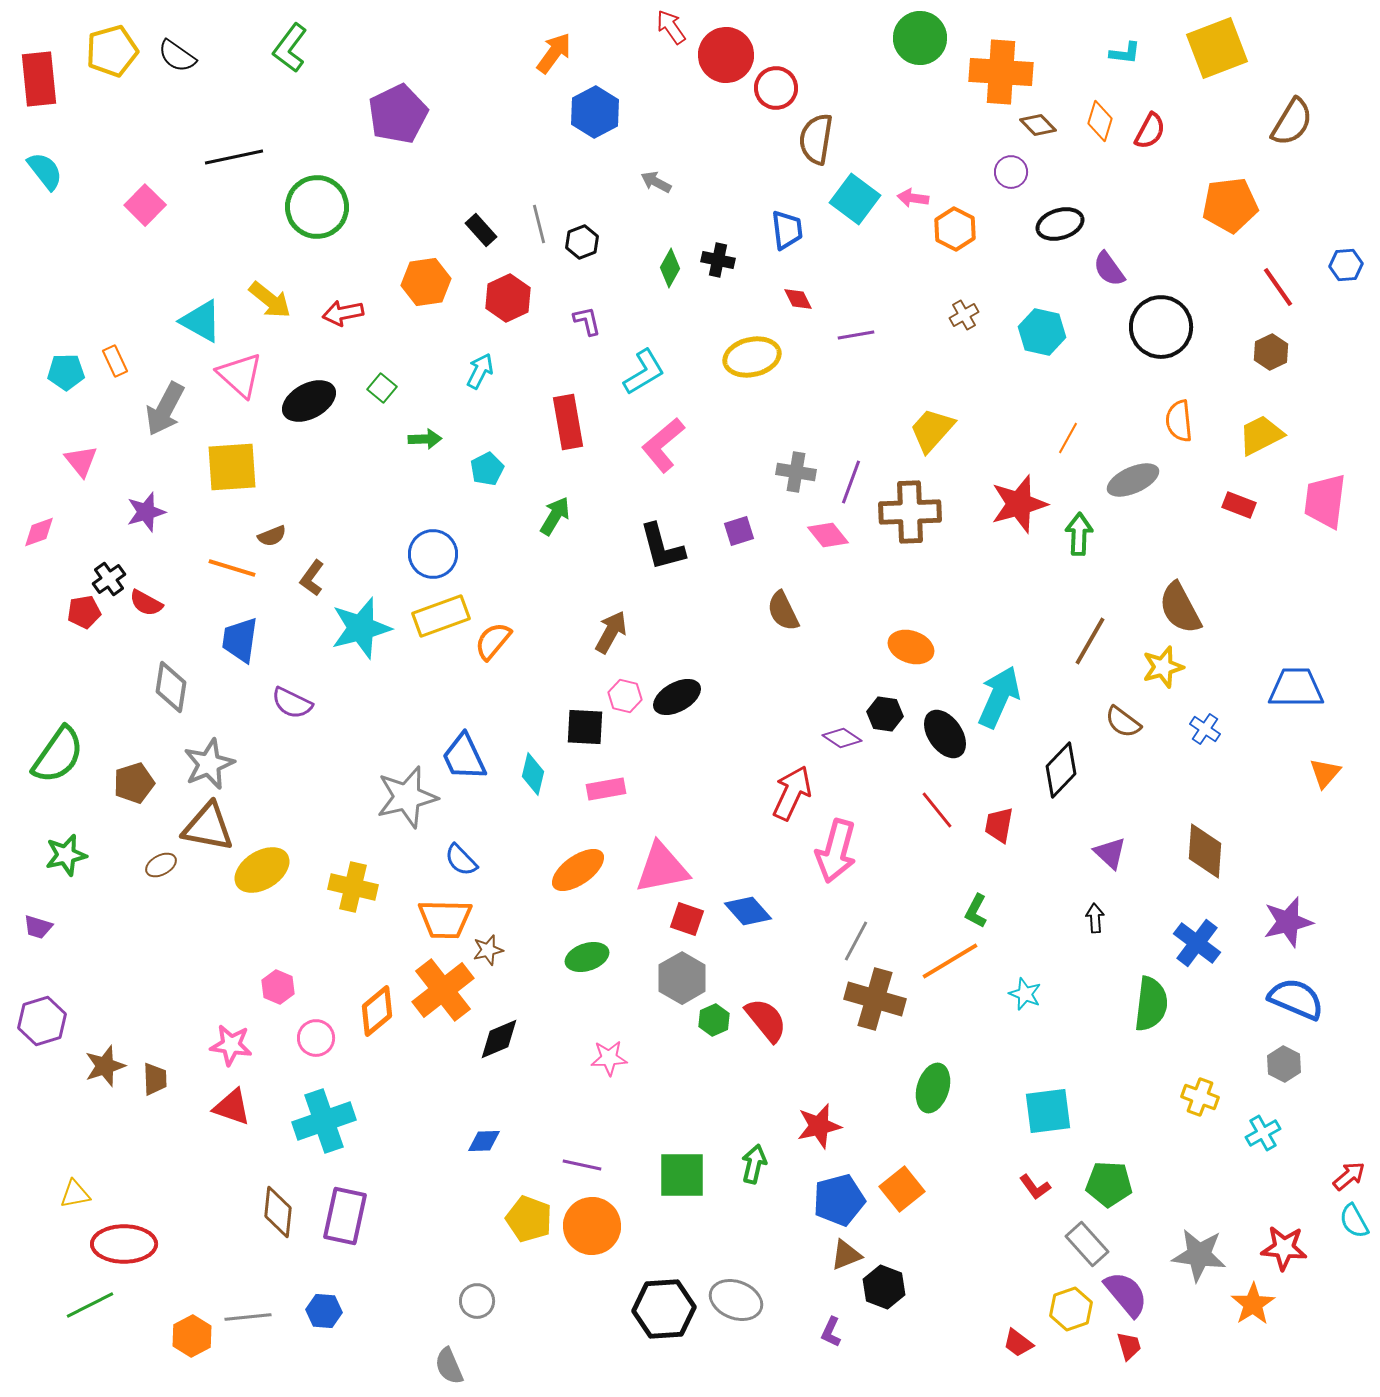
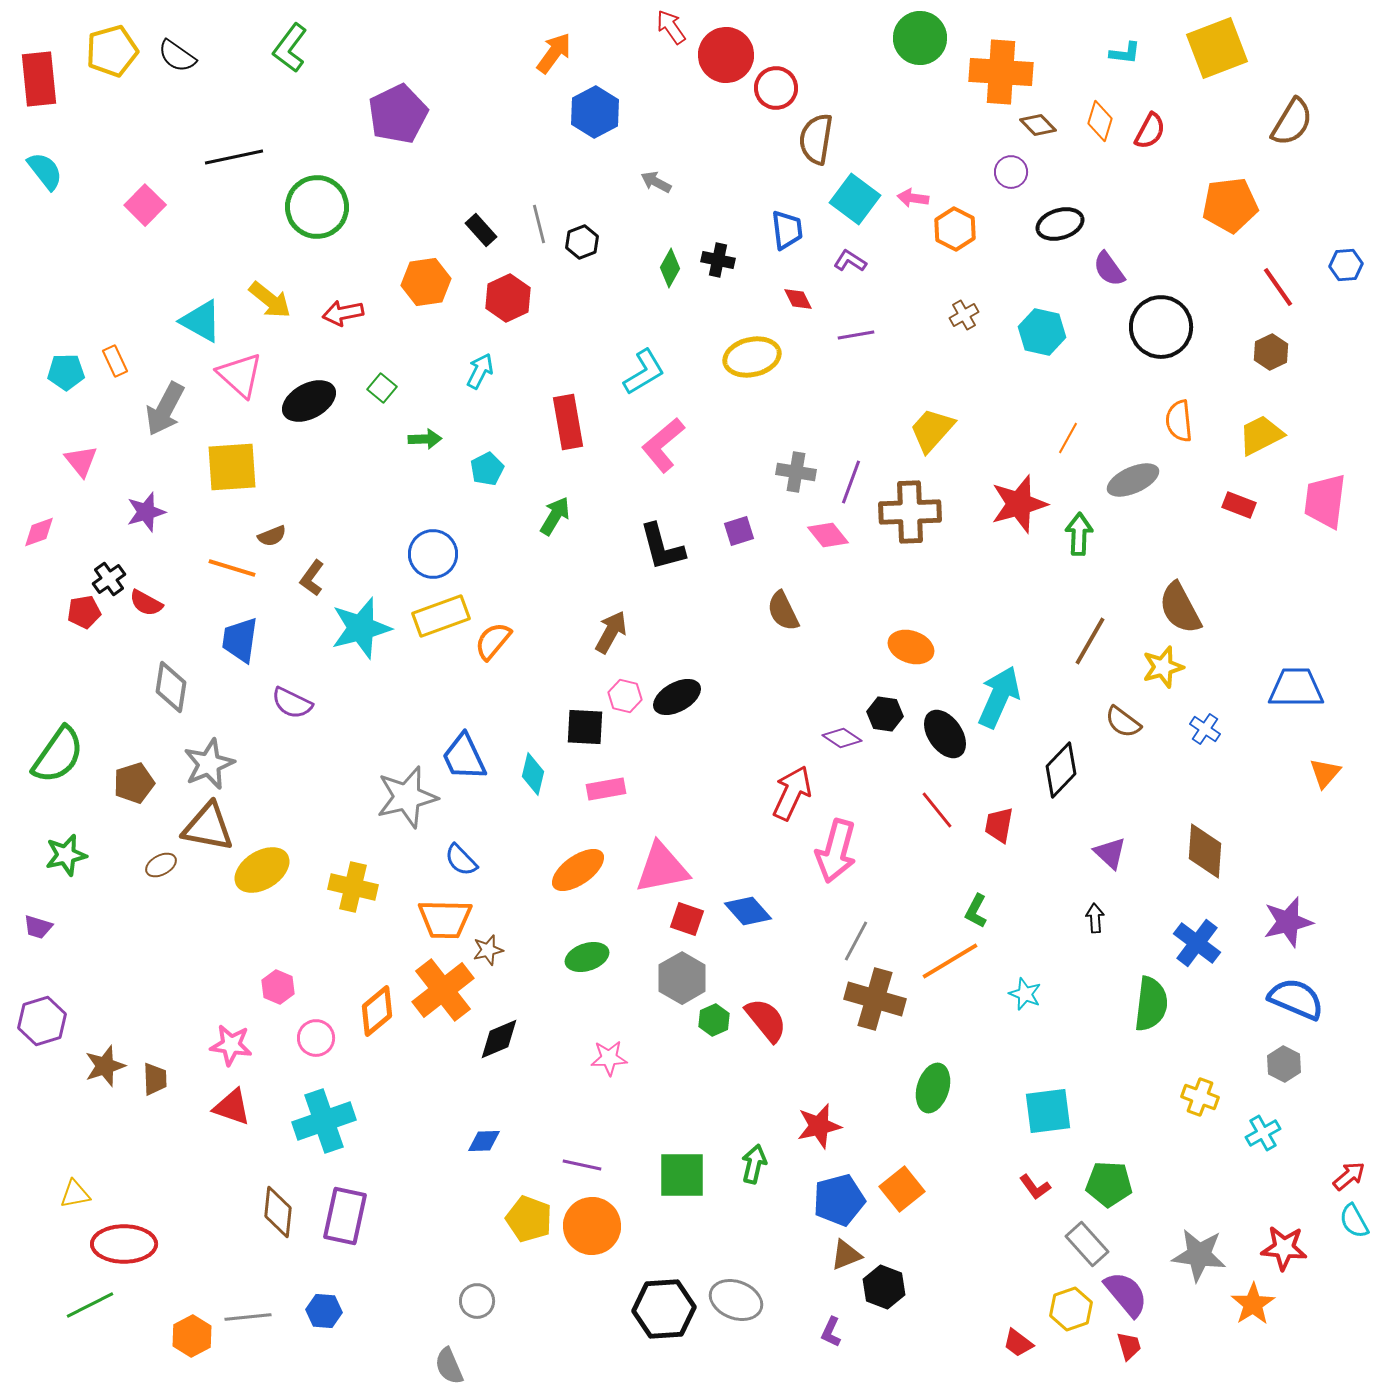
purple L-shape at (587, 321): moved 263 px right, 60 px up; rotated 44 degrees counterclockwise
